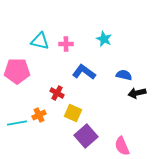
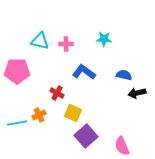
cyan star: rotated 21 degrees counterclockwise
